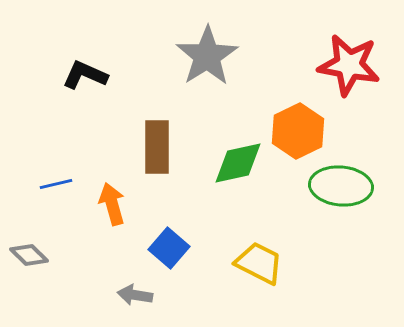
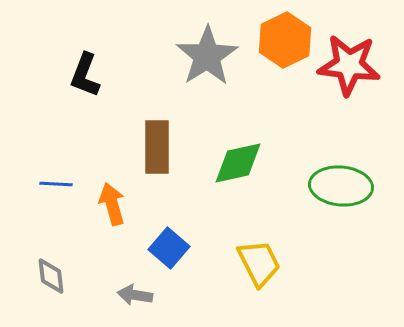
red star: rotated 4 degrees counterclockwise
black L-shape: rotated 93 degrees counterclockwise
orange hexagon: moved 13 px left, 91 px up
blue line: rotated 16 degrees clockwise
gray diamond: moved 22 px right, 21 px down; rotated 39 degrees clockwise
yellow trapezoid: rotated 36 degrees clockwise
